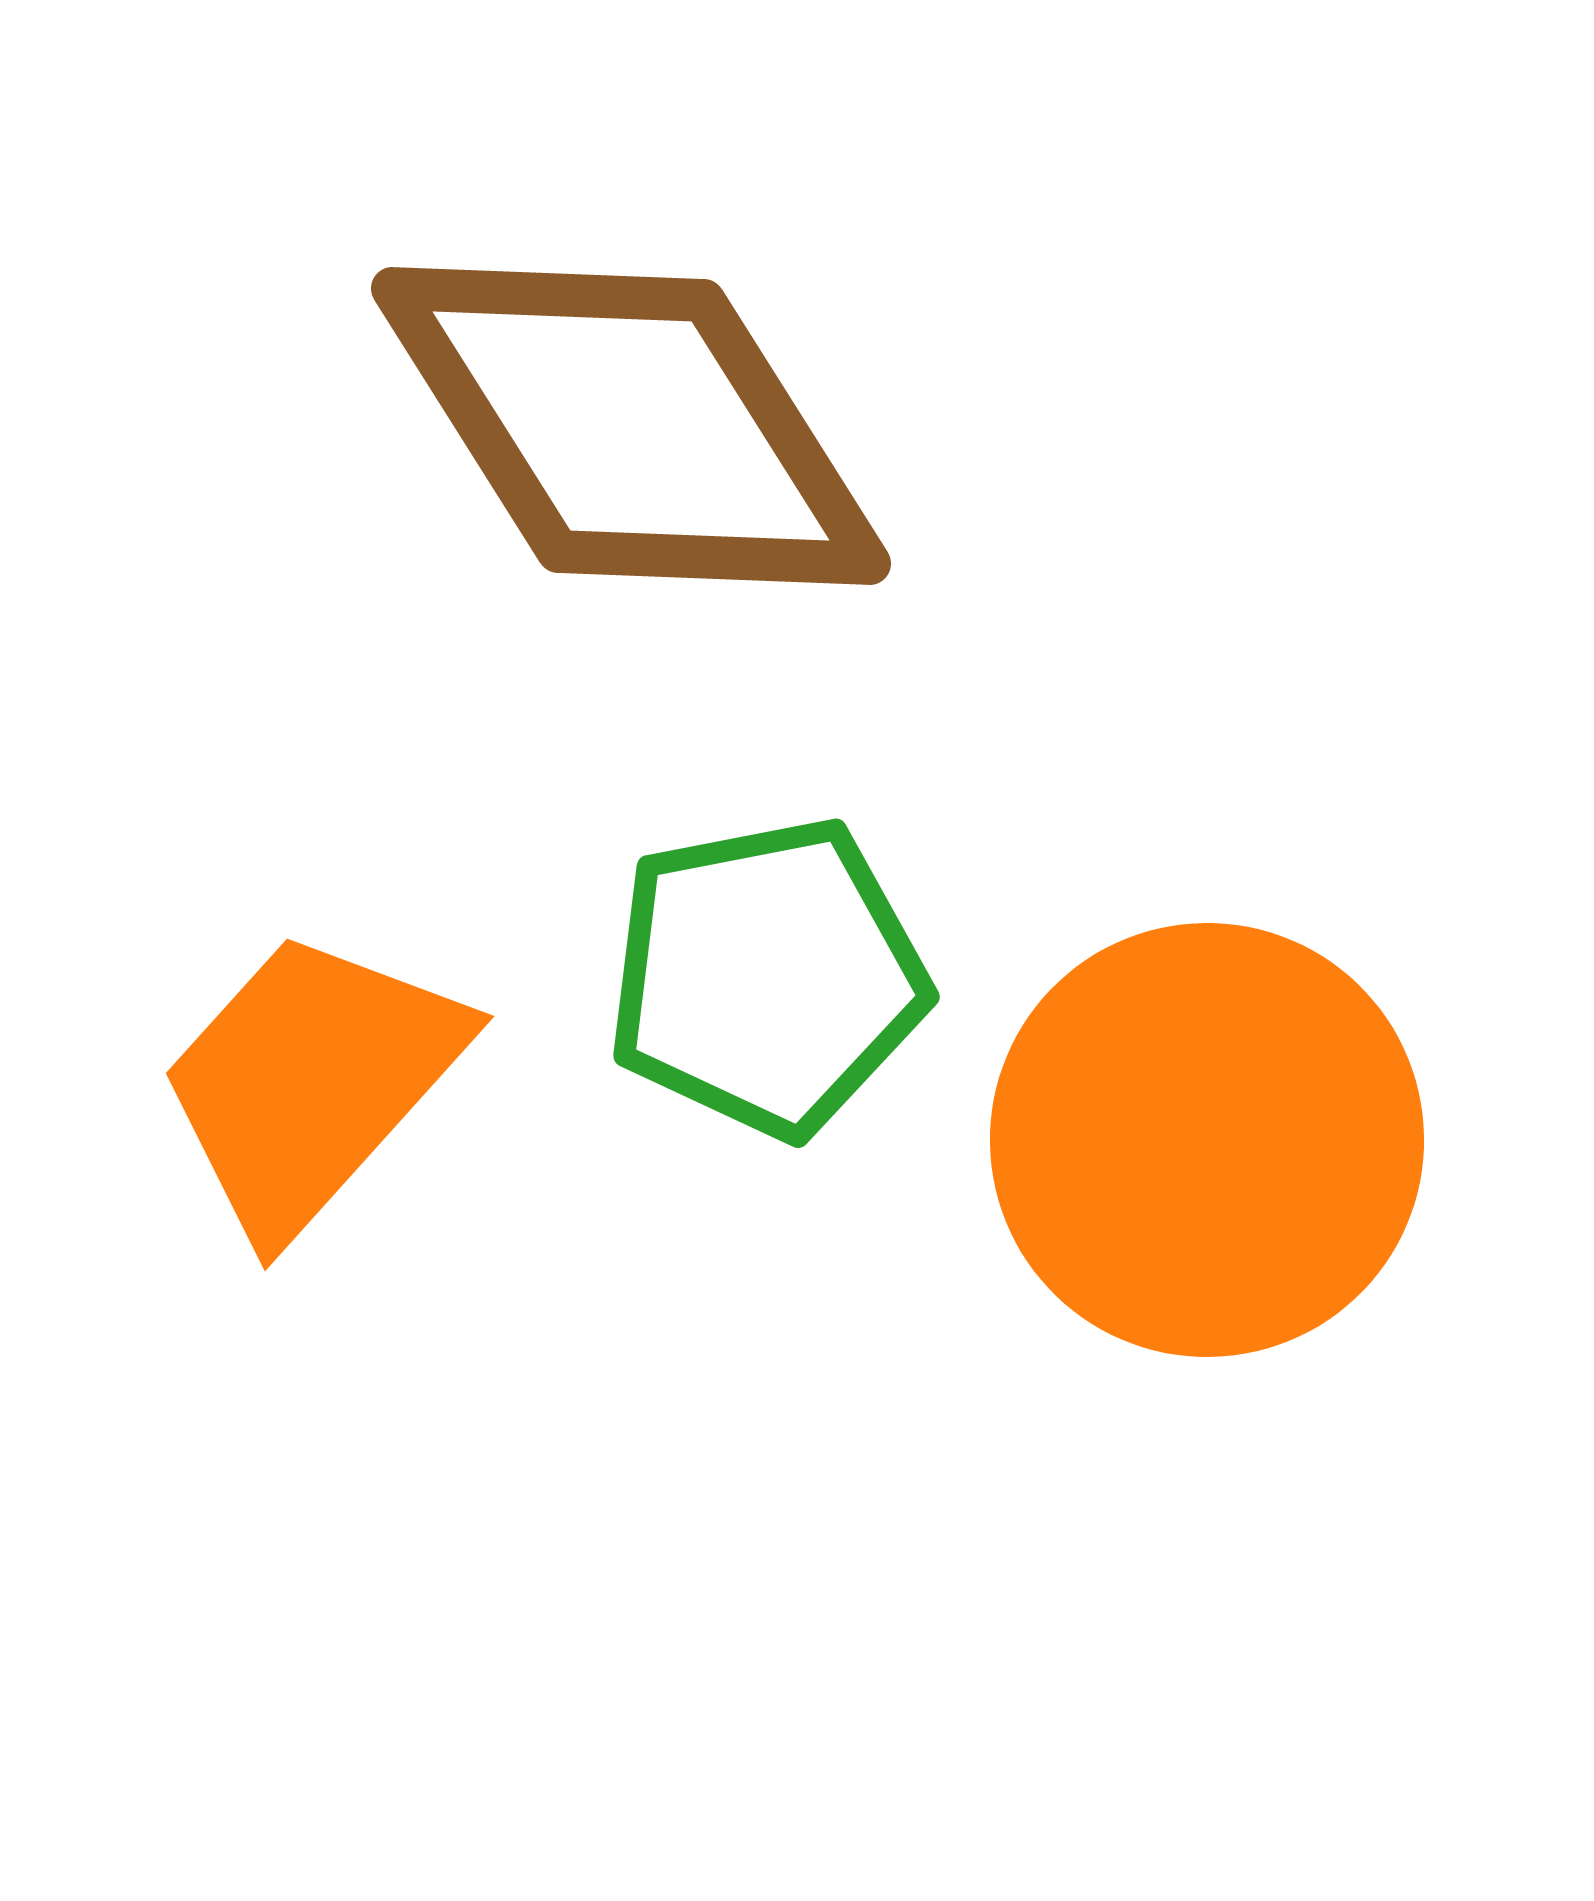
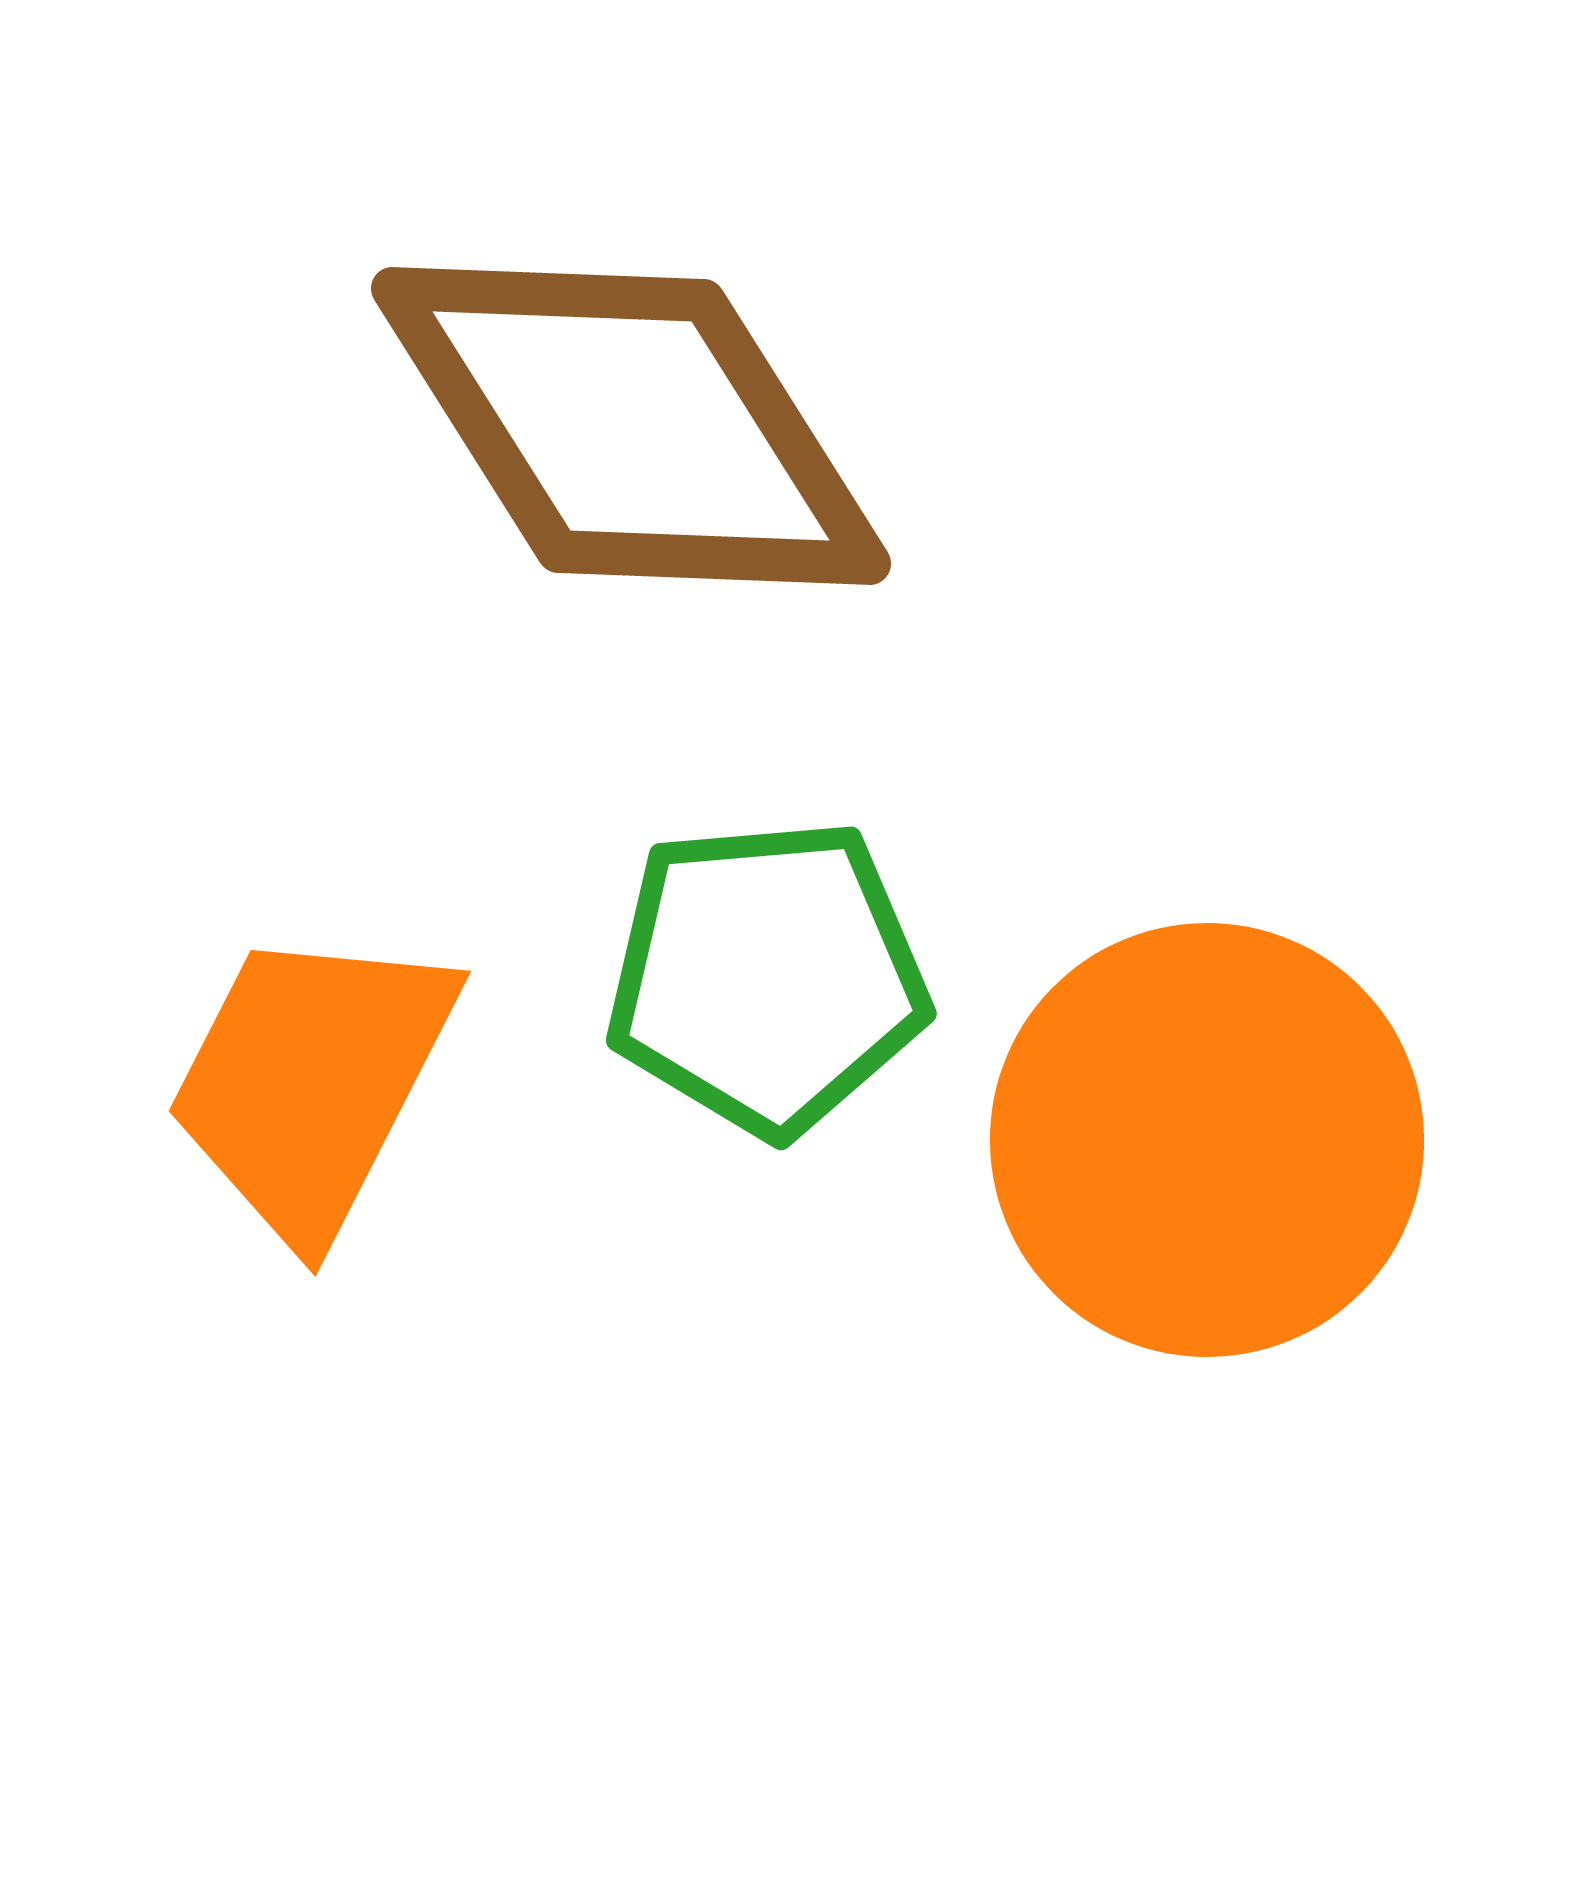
green pentagon: rotated 6 degrees clockwise
orange trapezoid: rotated 15 degrees counterclockwise
